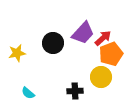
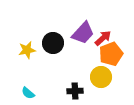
yellow star: moved 10 px right, 3 px up
